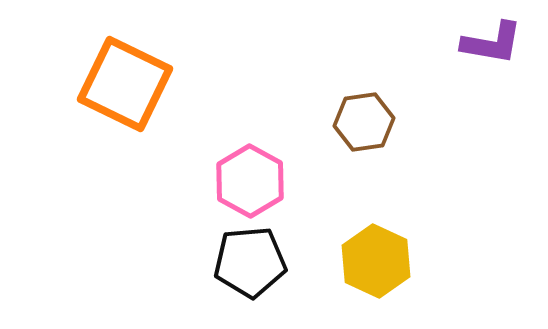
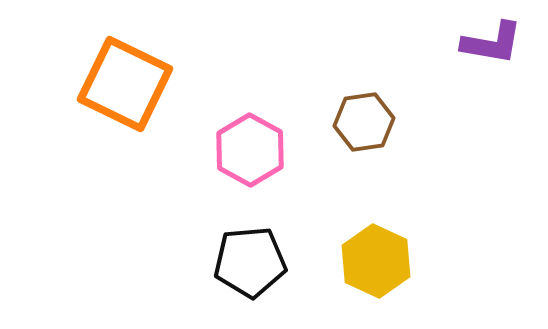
pink hexagon: moved 31 px up
